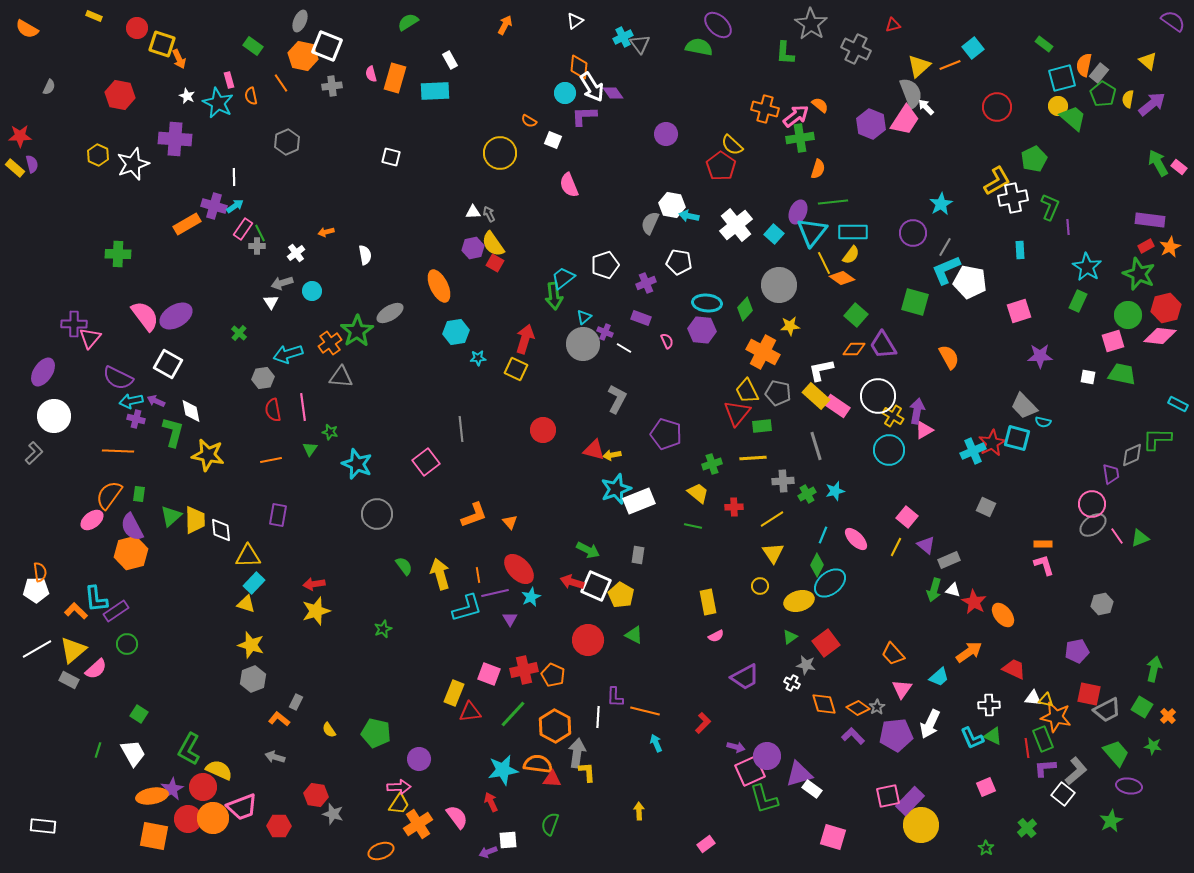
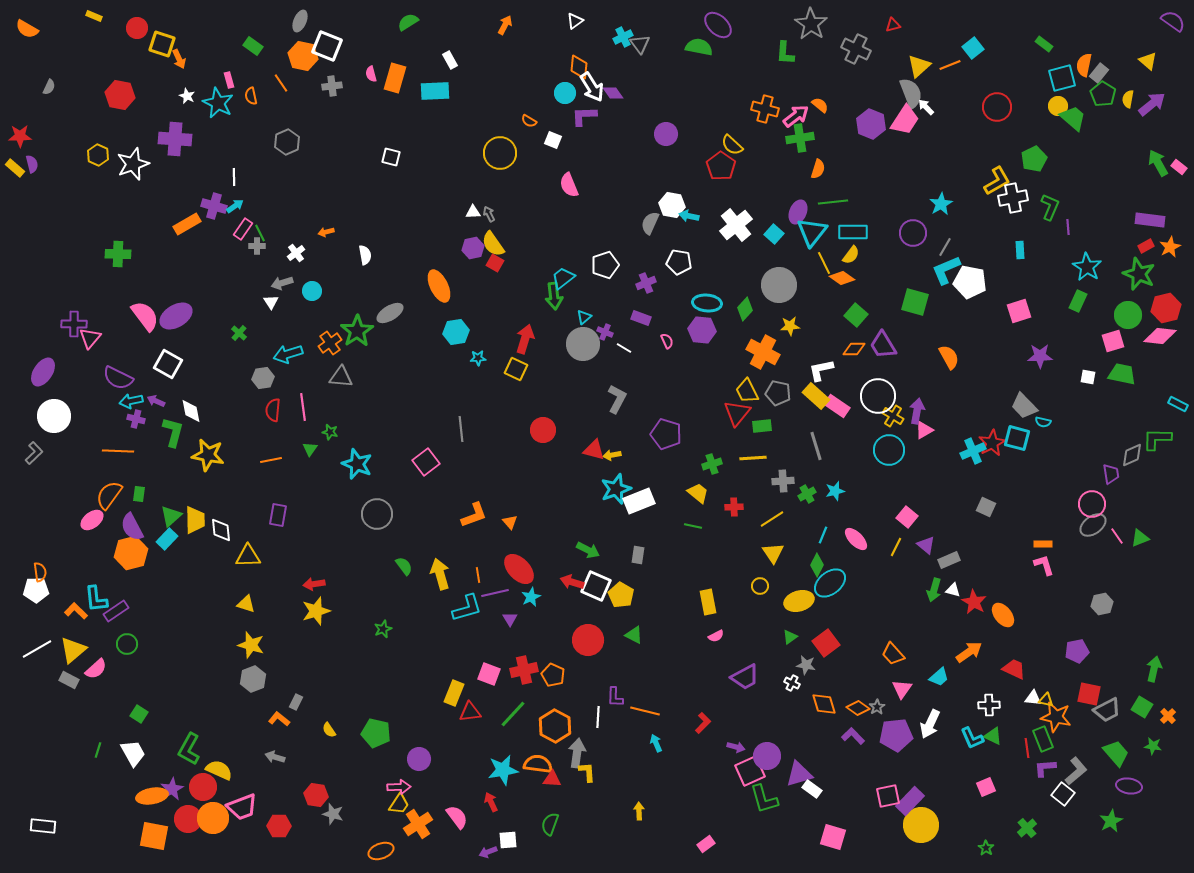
red semicircle at (273, 410): rotated 15 degrees clockwise
cyan rectangle at (254, 583): moved 87 px left, 44 px up
